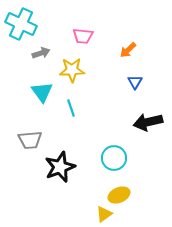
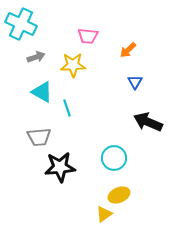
pink trapezoid: moved 5 px right
gray arrow: moved 5 px left, 4 px down
yellow star: moved 1 px right, 5 px up
cyan triangle: rotated 25 degrees counterclockwise
cyan line: moved 4 px left
black arrow: rotated 36 degrees clockwise
gray trapezoid: moved 9 px right, 3 px up
black star: rotated 16 degrees clockwise
